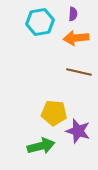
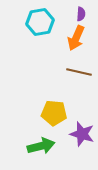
purple semicircle: moved 8 px right
orange arrow: rotated 60 degrees counterclockwise
purple star: moved 4 px right, 3 px down
